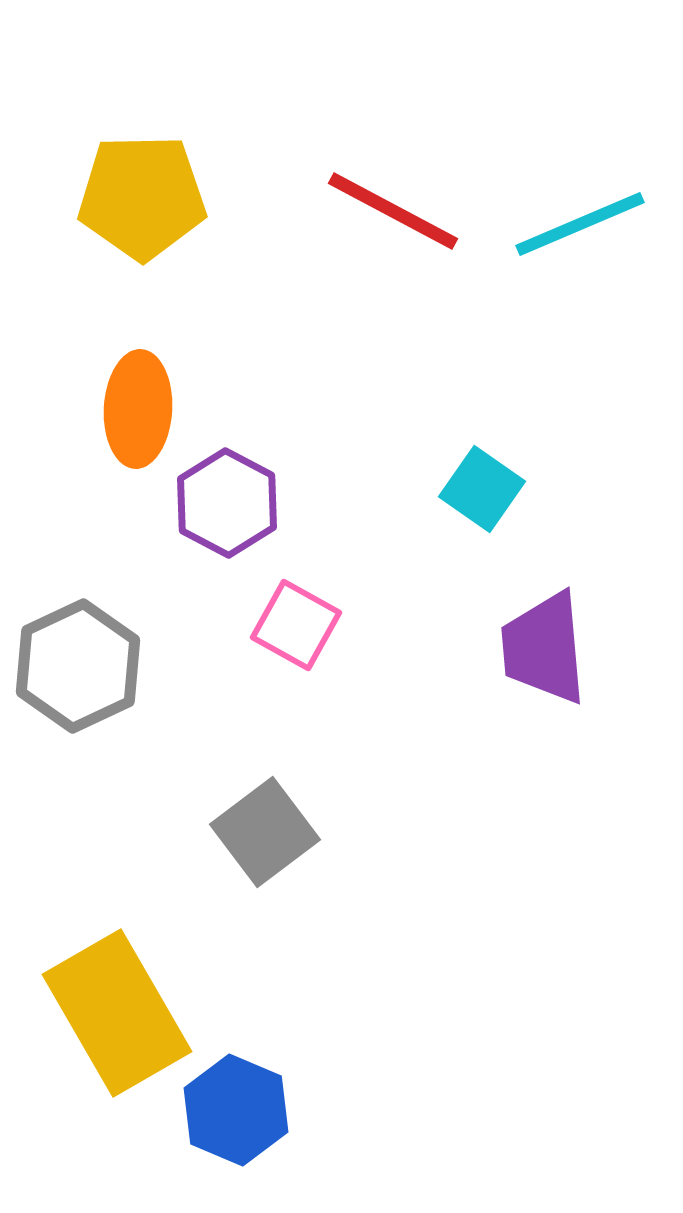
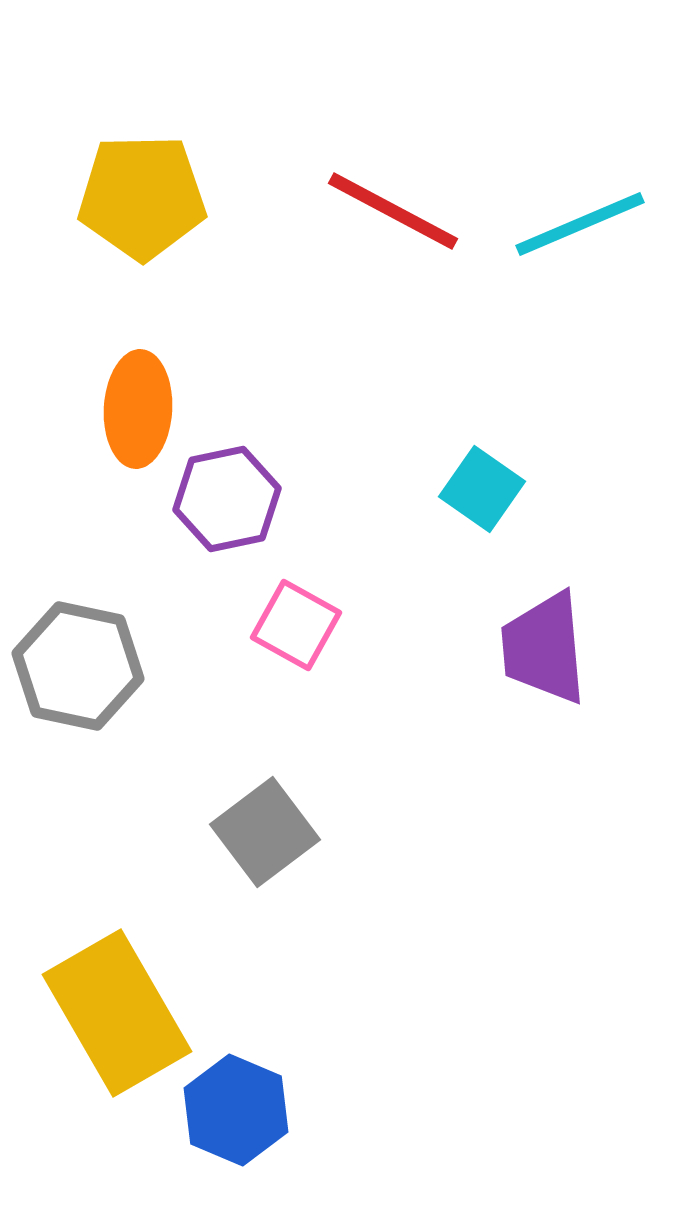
purple hexagon: moved 4 px up; rotated 20 degrees clockwise
gray hexagon: rotated 23 degrees counterclockwise
